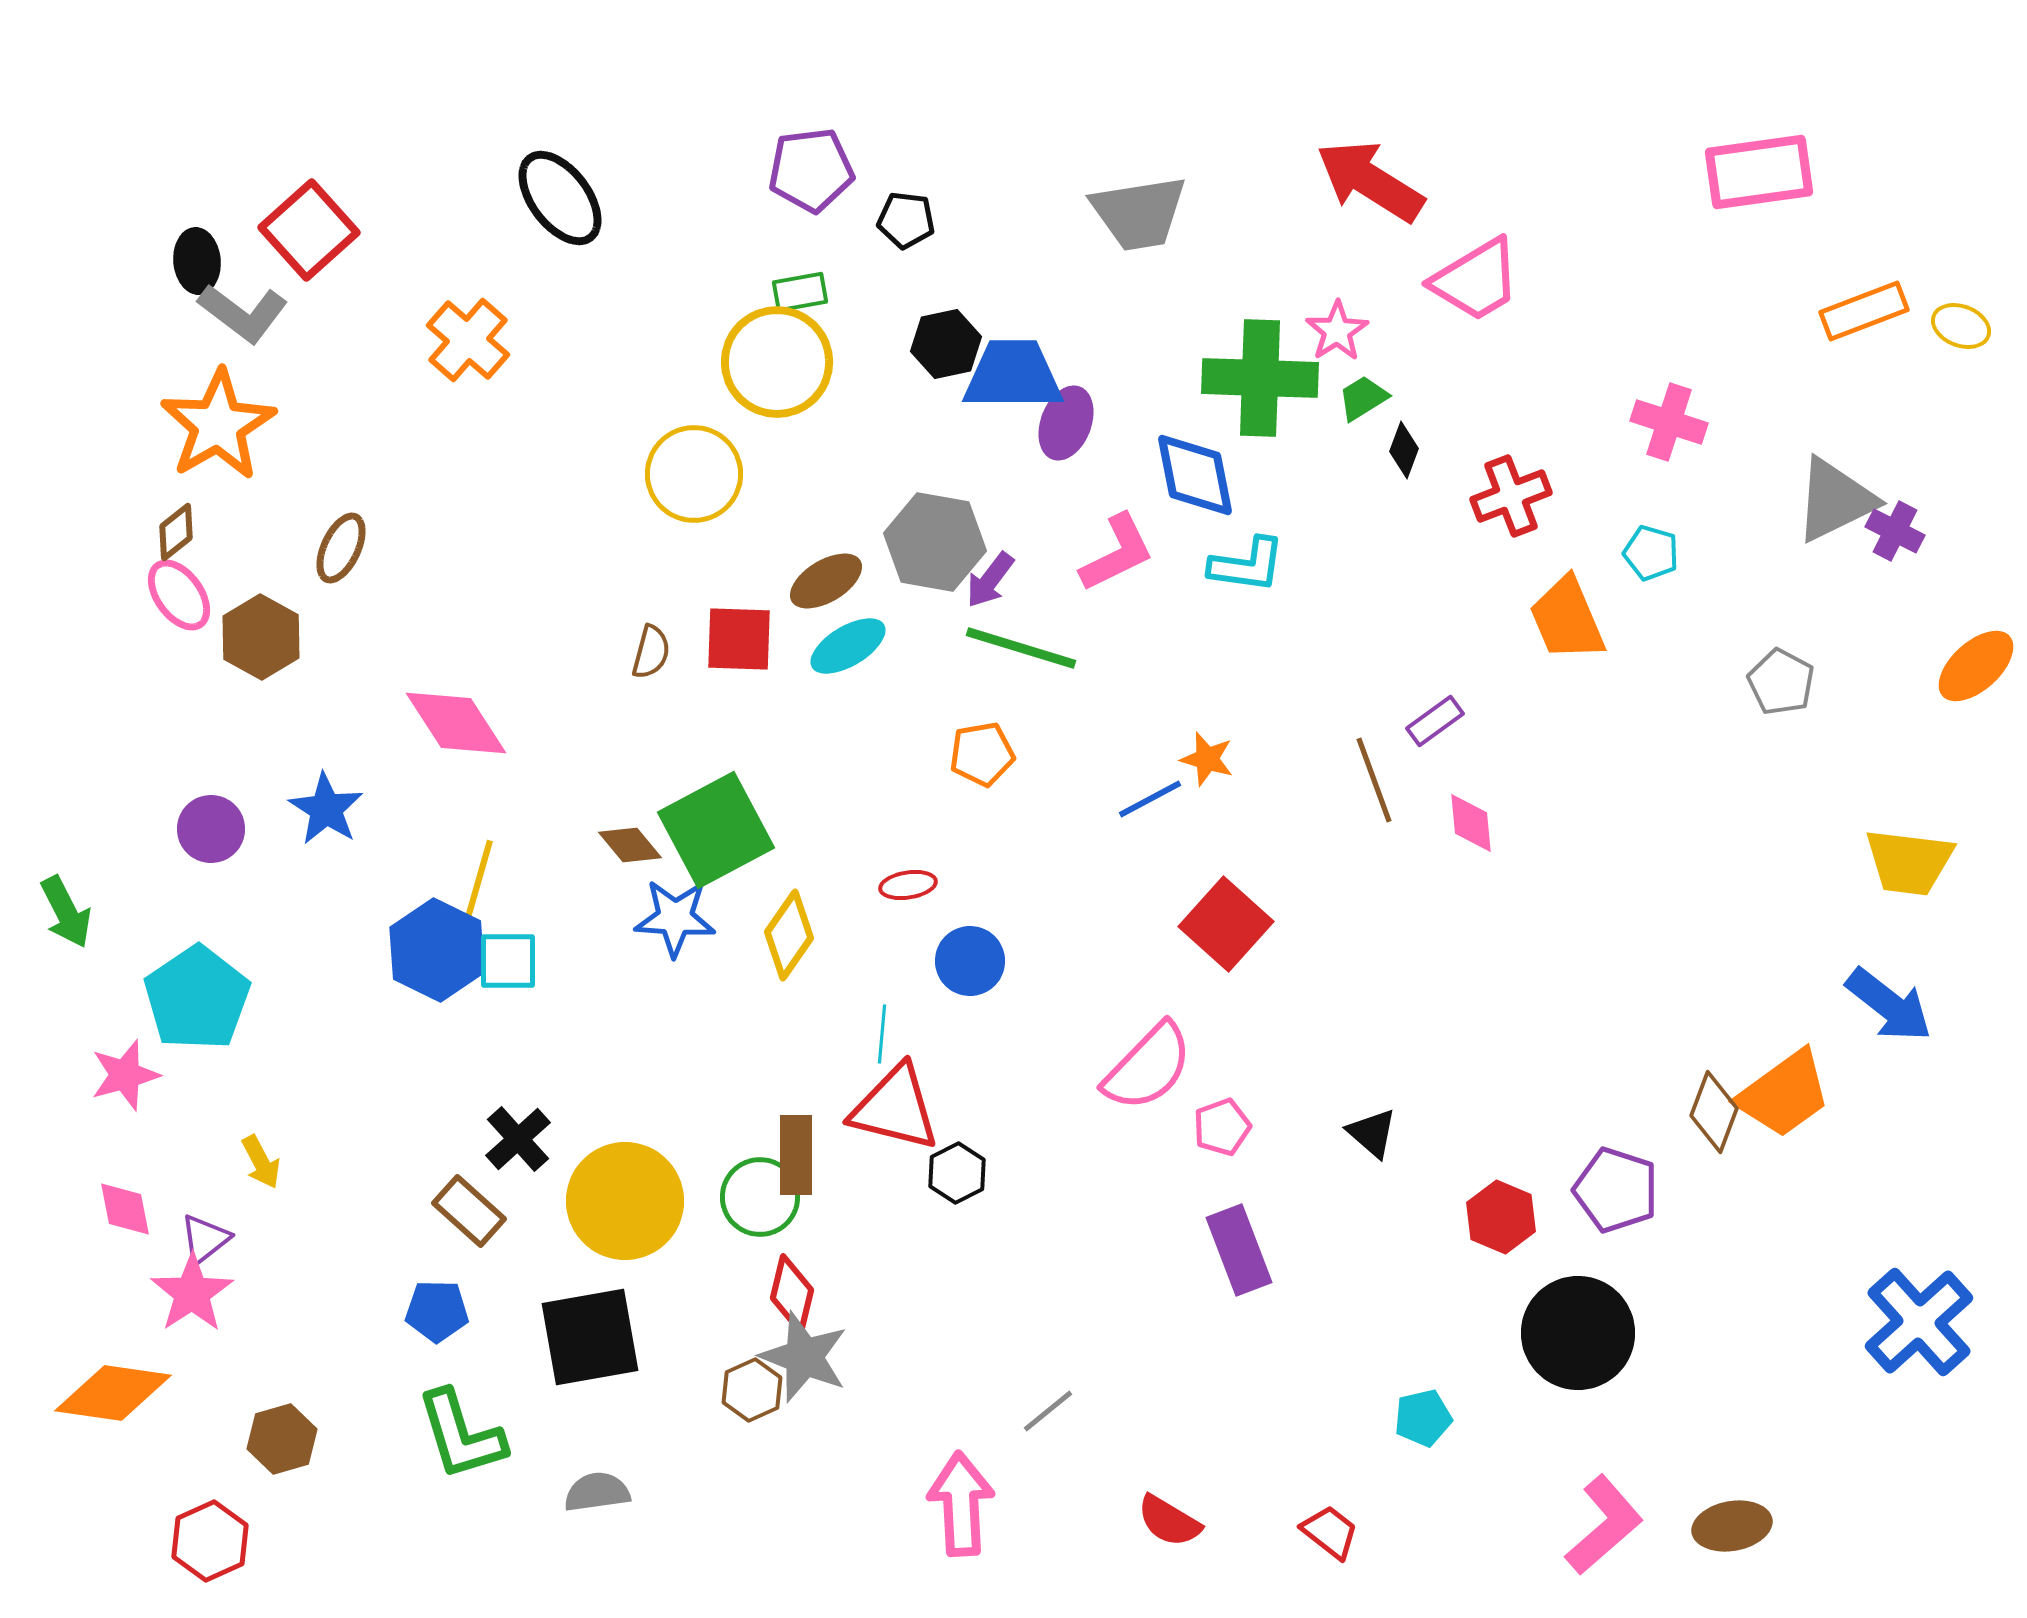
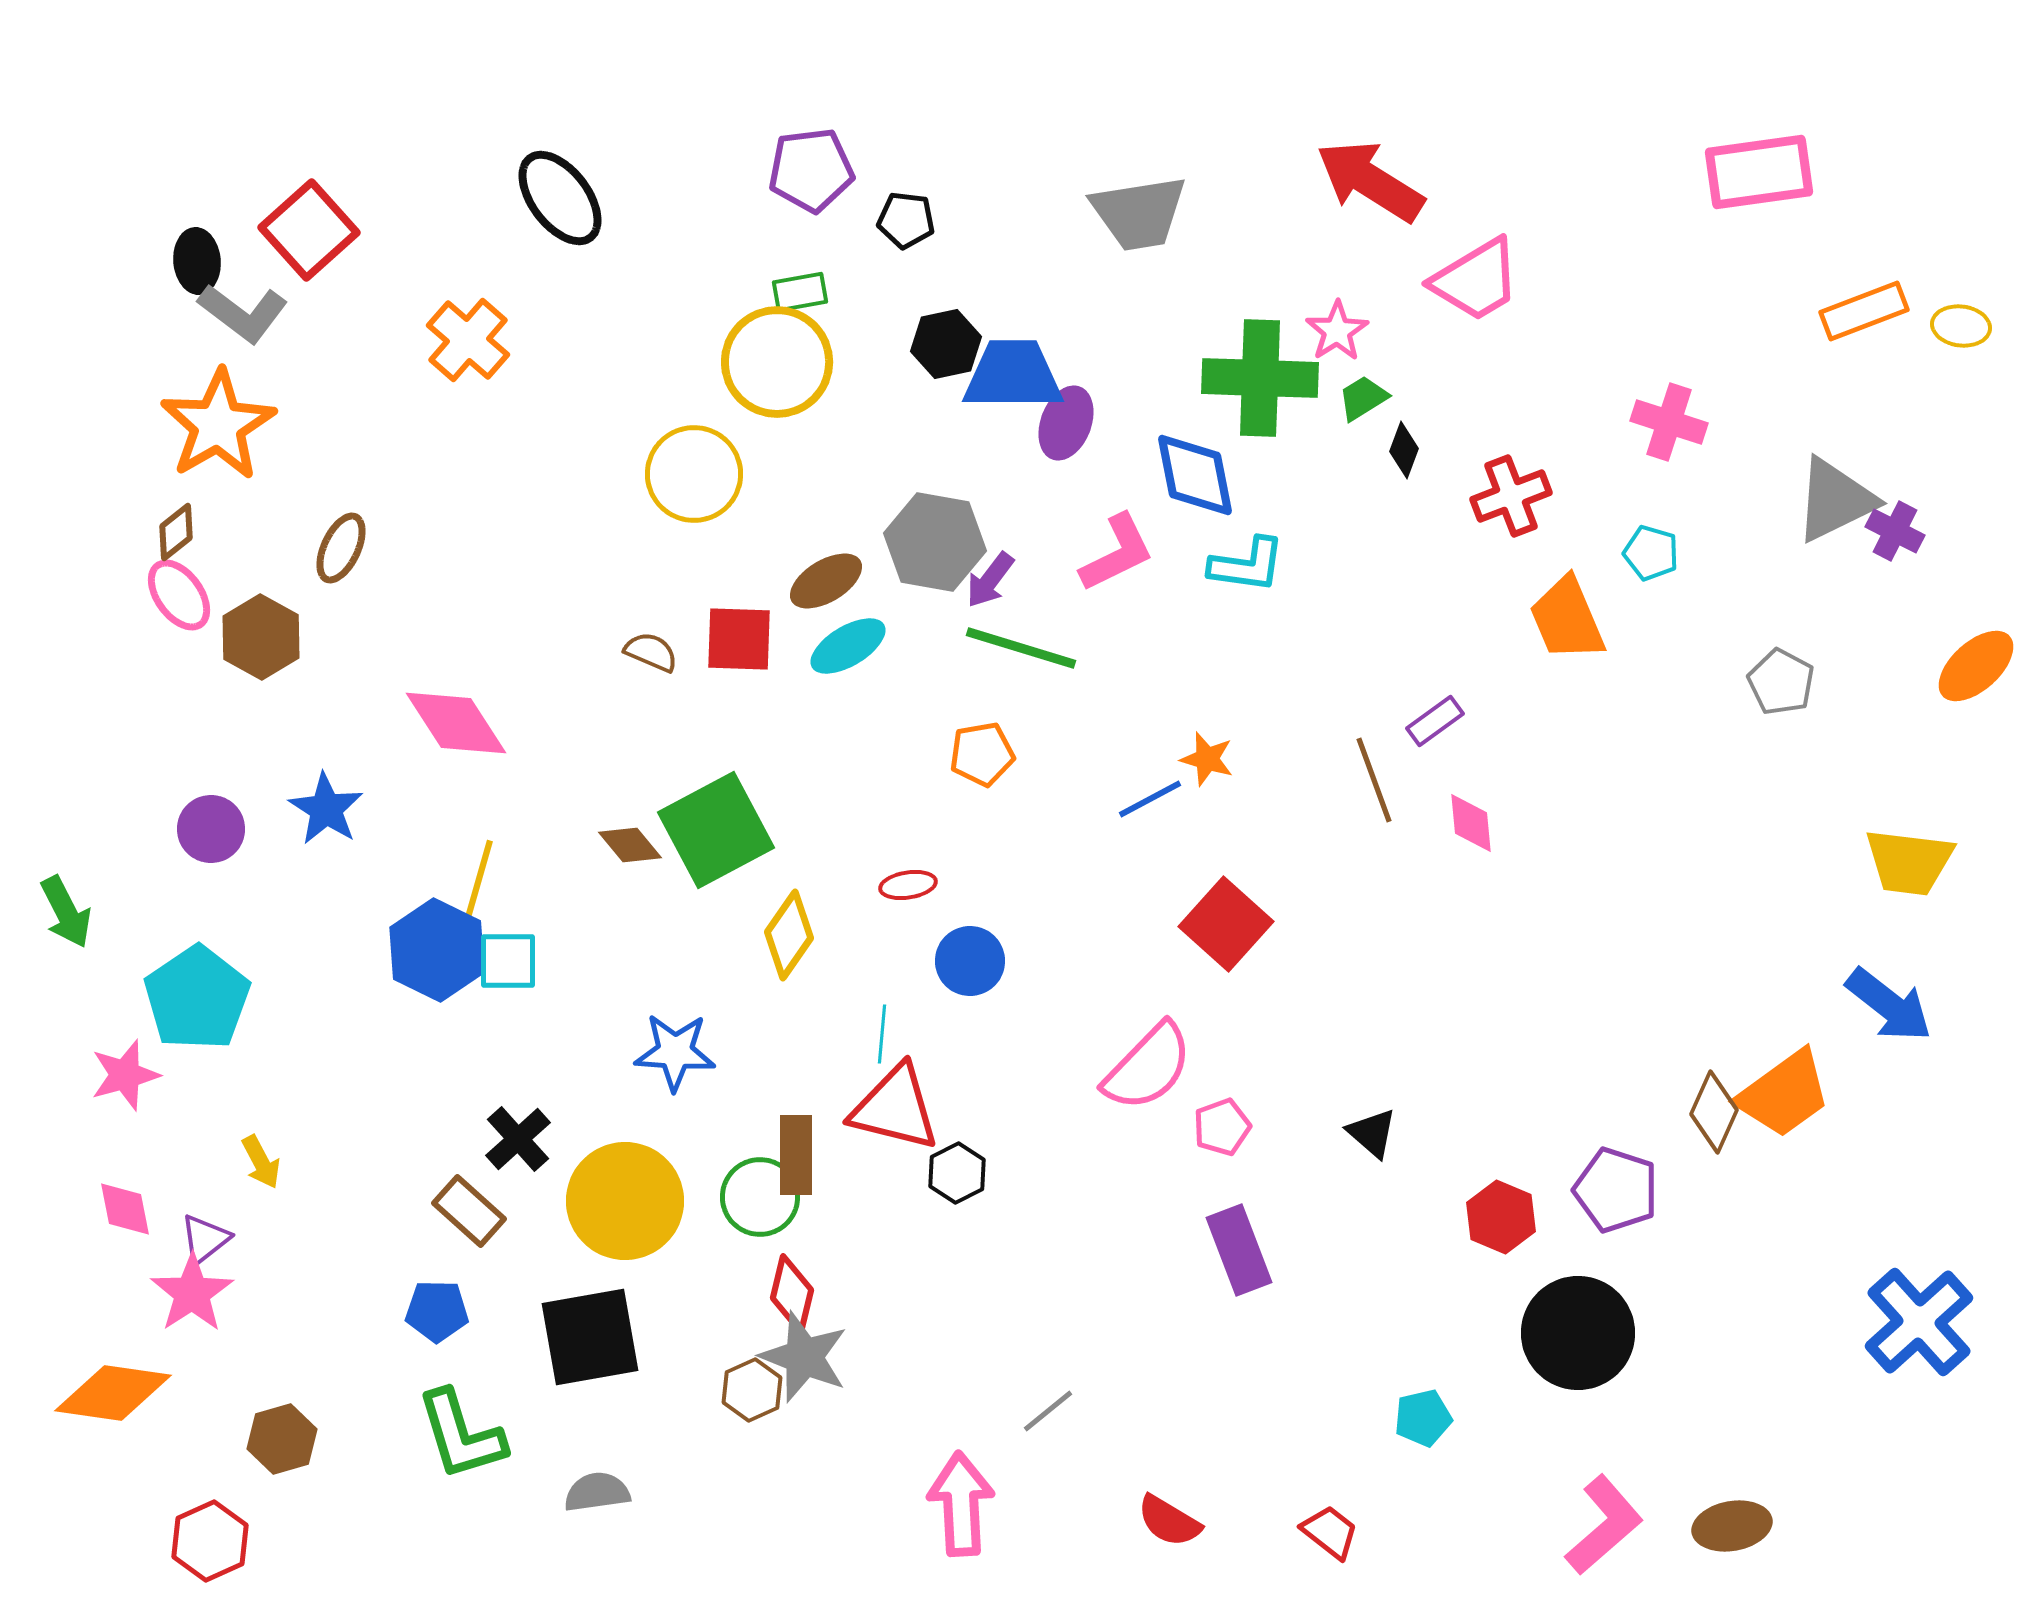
yellow ellipse at (1961, 326): rotated 14 degrees counterclockwise
brown semicircle at (651, 652): rotated 82 degrees counterclockwise
blue star at (675, 918): moved 134 px down
brown diamond at (1714, 1112): rotated 4 degrees clockwise
